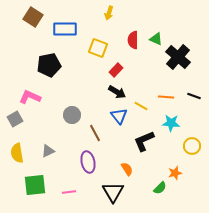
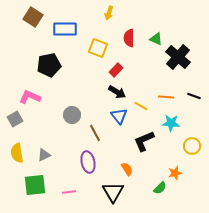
red semicircle: moved 4 px left, 2 px up
gray triangle: moved 4 px left, 4 px down
